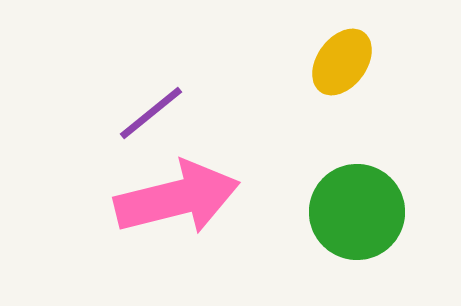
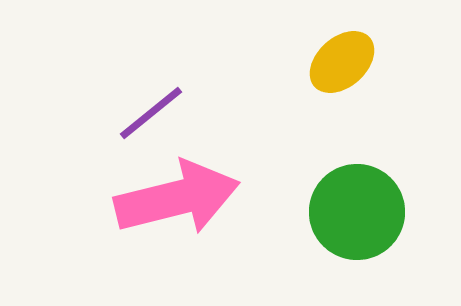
yellow ellipse: rotated 12 degrees clockwise
